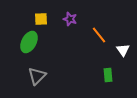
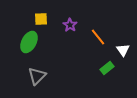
purple star: moved 6 px down; rotated 16 degrees clockwise
orange line: moved 1 px left, 2 px down
green rectangle: moved 1 px left, 7 px up; rotated 56 degrees clockwise
